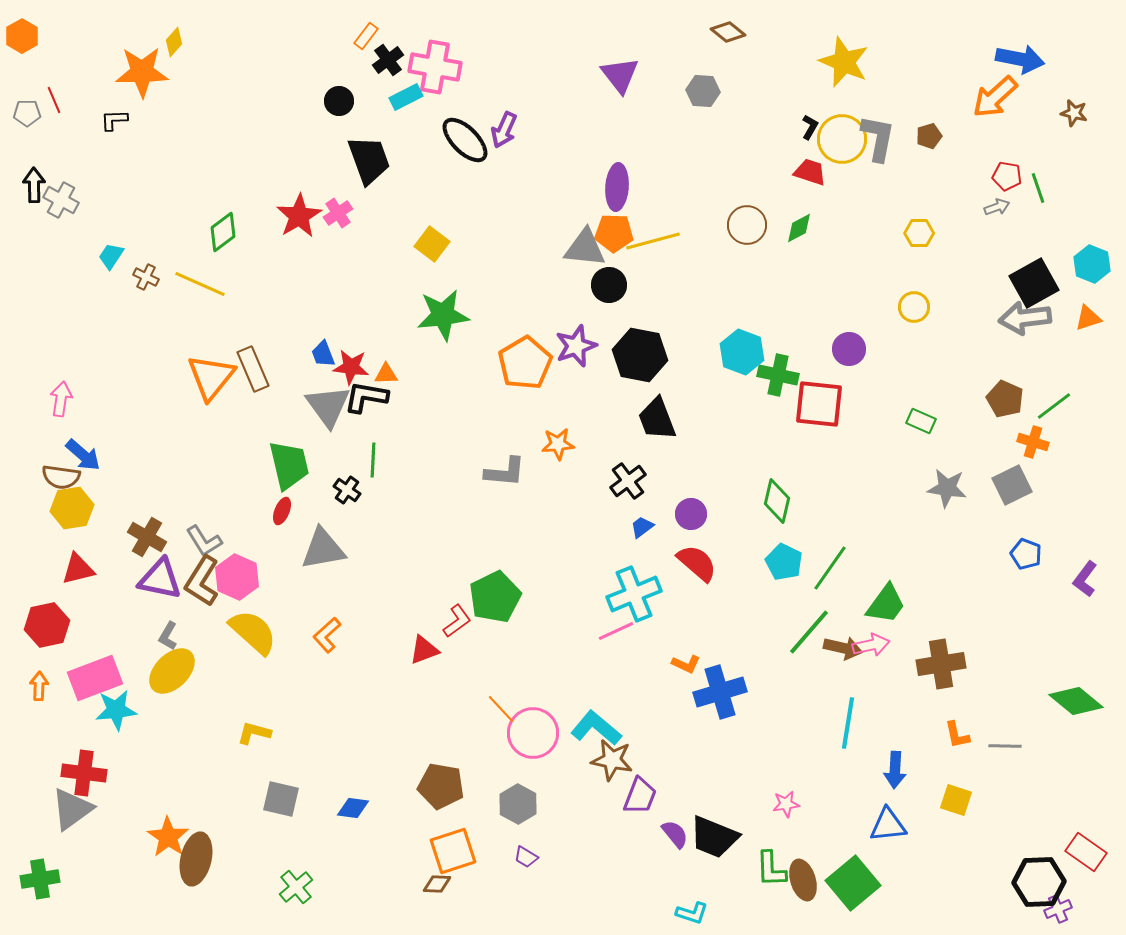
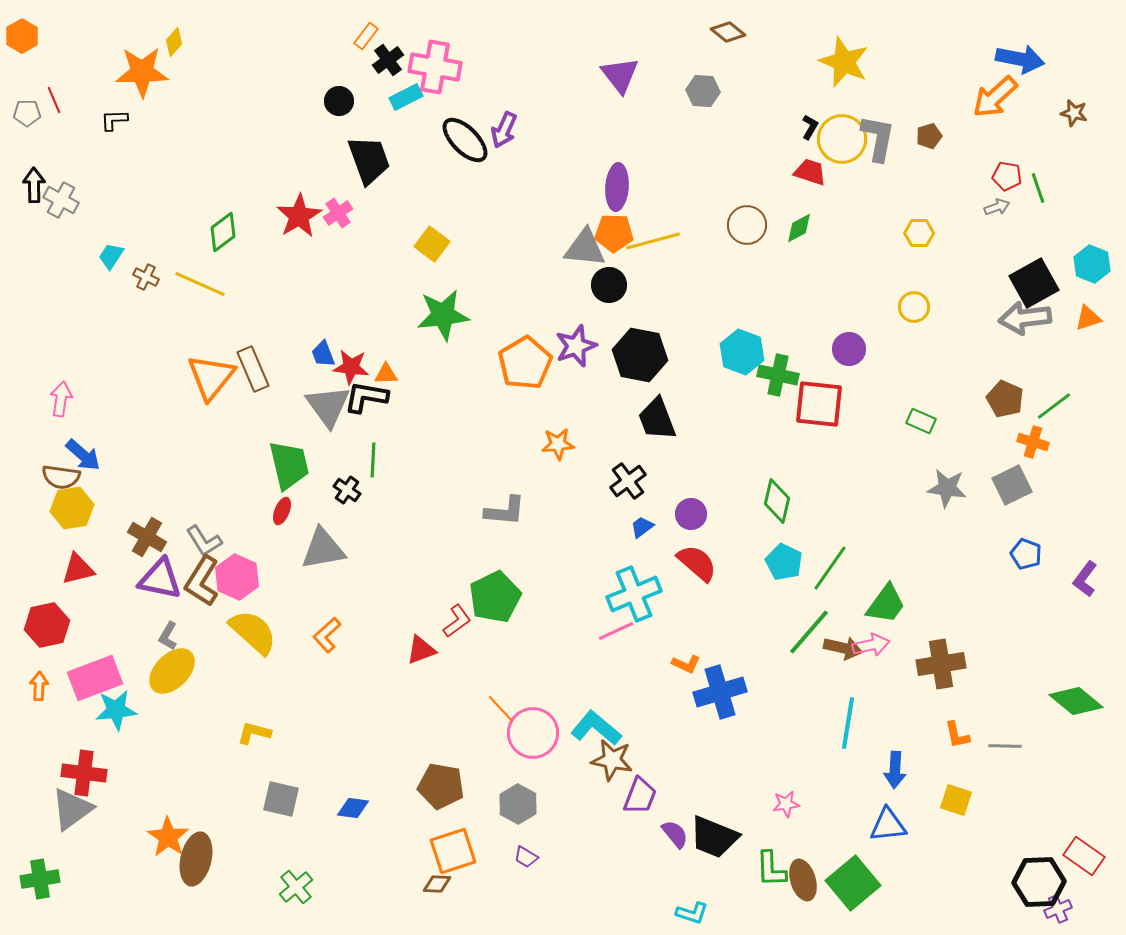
gray L-shape at (505, 472): moved 39 px down
red triangle at (424, 650): moved 3 px left
red rectangle at (1086, 852): moved 2 px left, 4 px down
